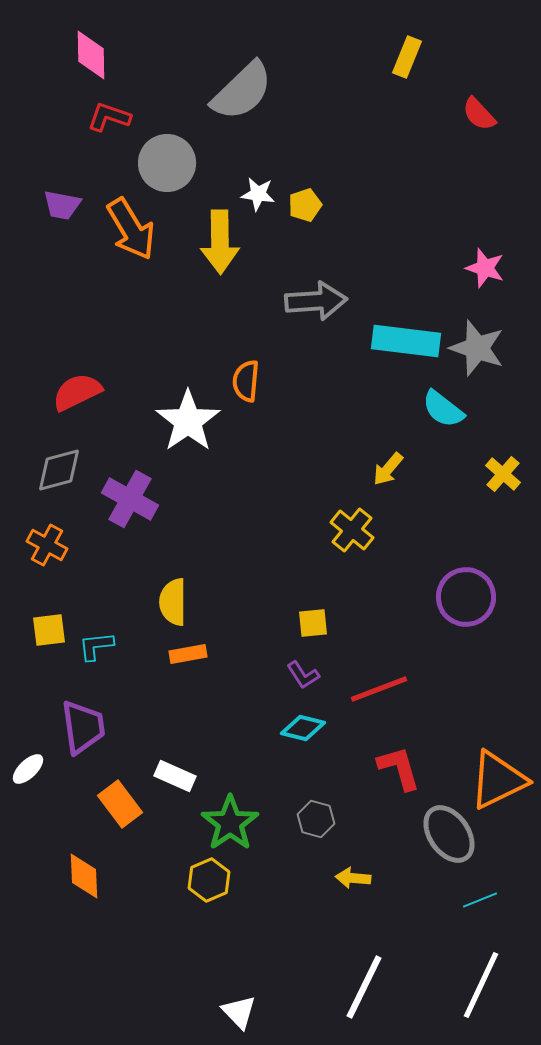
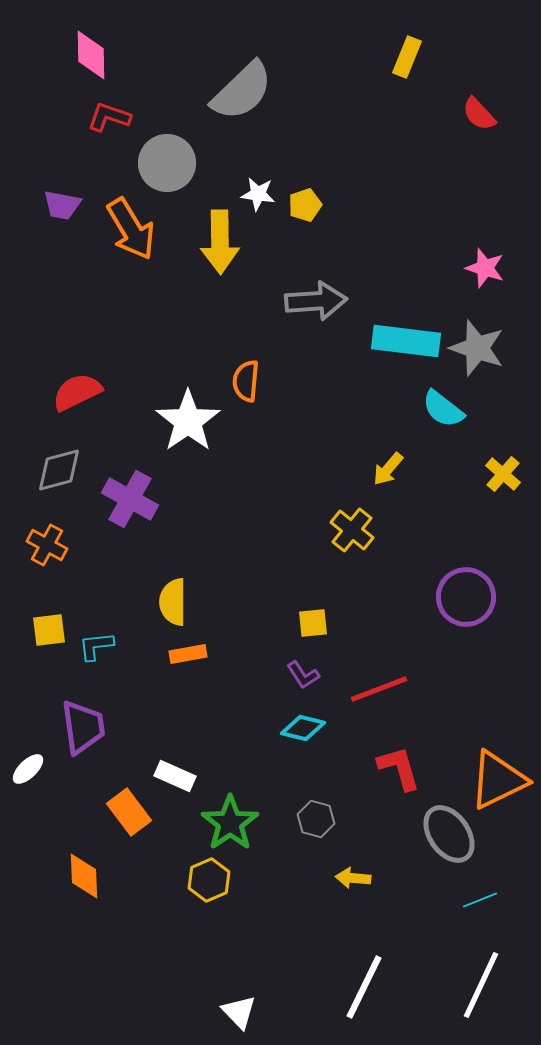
orange rectangle at (120, 804): moved 9 px right, 8 px down
